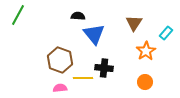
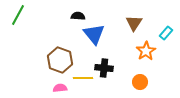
orange circle: moved 5 px left
